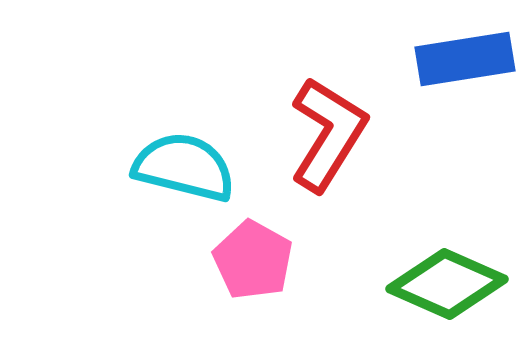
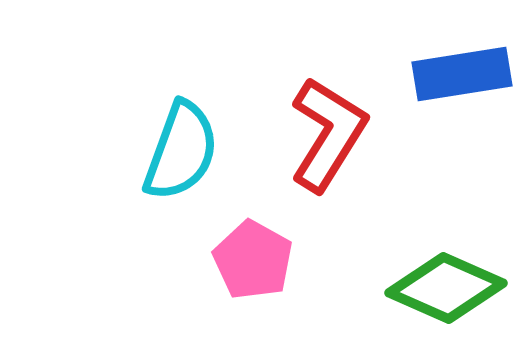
blue rectangle: moved 3 px left, 15 px down
cyan semicircle: moved 3 px left, 16 px up; rotated 96 degrees clockwise
green diamond: moved 1 px left, 4 px down
